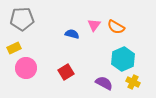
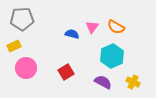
pink triangle: moved 2 px left, 2 px down
yellow rectangle: moved 2 px up
cyan hexagon: moved 11 px left, 3 px up
purple semicircle: moved 1 px left, 1 px up
